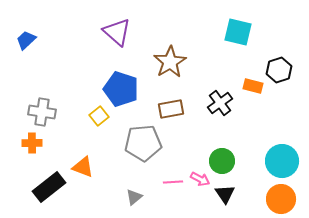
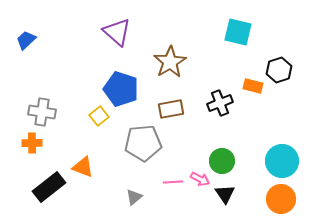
black cross: rotated 15 degrees clockwise
